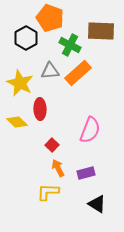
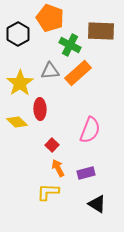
black hexagon: moved 8 px left, 4 px up
yellow star: rotated 12 degrees clockwise
